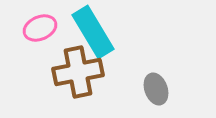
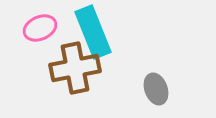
cyan rectangle: rotated 9 degrees clockwise
brown cross: moved 3 px left, 4 px up
